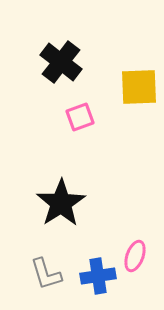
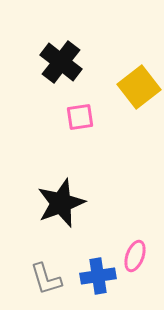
yellow square: rotated 36 degrees counterclockwise
pink square: rotated 12 degrees clockwise
black star: rotated 12 degrees clockwise
gray L-shape: moved 5 px down
